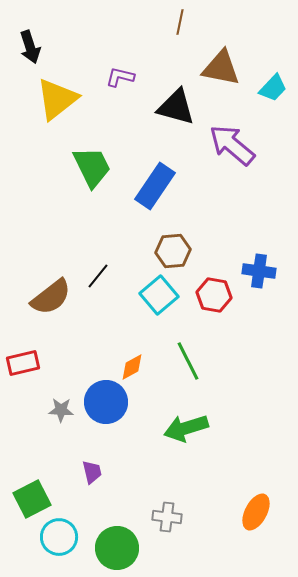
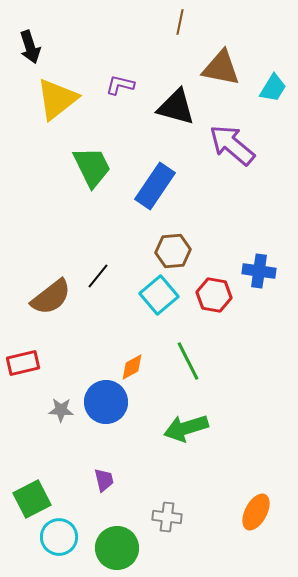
purple L-shape: moved 8 px down
cyan trapezoid: rotated 12 degrees counterclockwise
purple trapezoid: moved 12 px right, 8 px down
